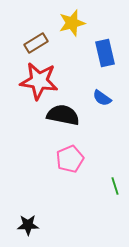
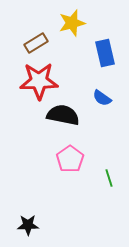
red star: rotated 9 degrees counterclockwise
pink pentagon: rotated 12 degrees counterclockwise
green line: moved 6 px left, 8 px up
